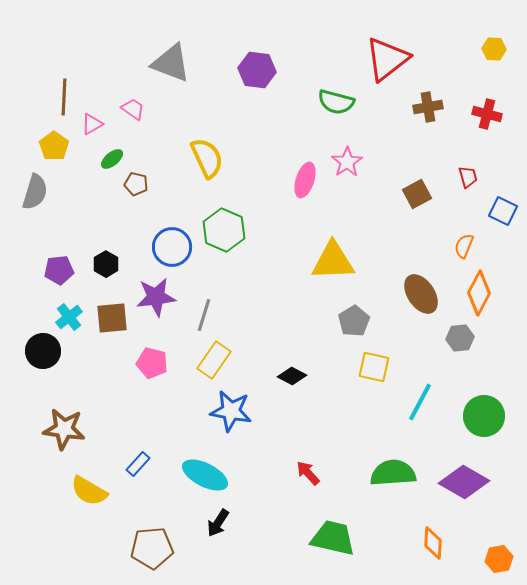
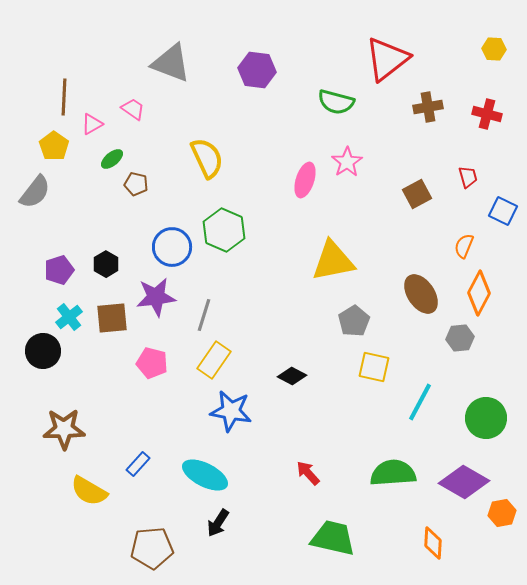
gray semicircle at (35, 192): rotated 21 degrees clockwise
yellow triangle at (333, 261): rotated 9 degrees counterclockwise
purple pentagon at (59, 270): rotated 12 degrees counterclockwise
green circle at (484, 416): moved 2 px right, 2 px down
brown star at (64, 429): rotated 9 degrees counterclockwise
orange hexagon at (499, 559): moved 3 px right, 46 px up
